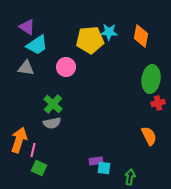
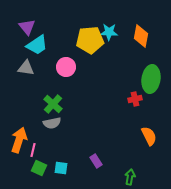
purple triangle: rotated 18 degrees clockwise
red cross: moved 23 px left, 4 px up
purple rectangle: rotated 64 degrees clockwise
cyan square: moved 43 px left
